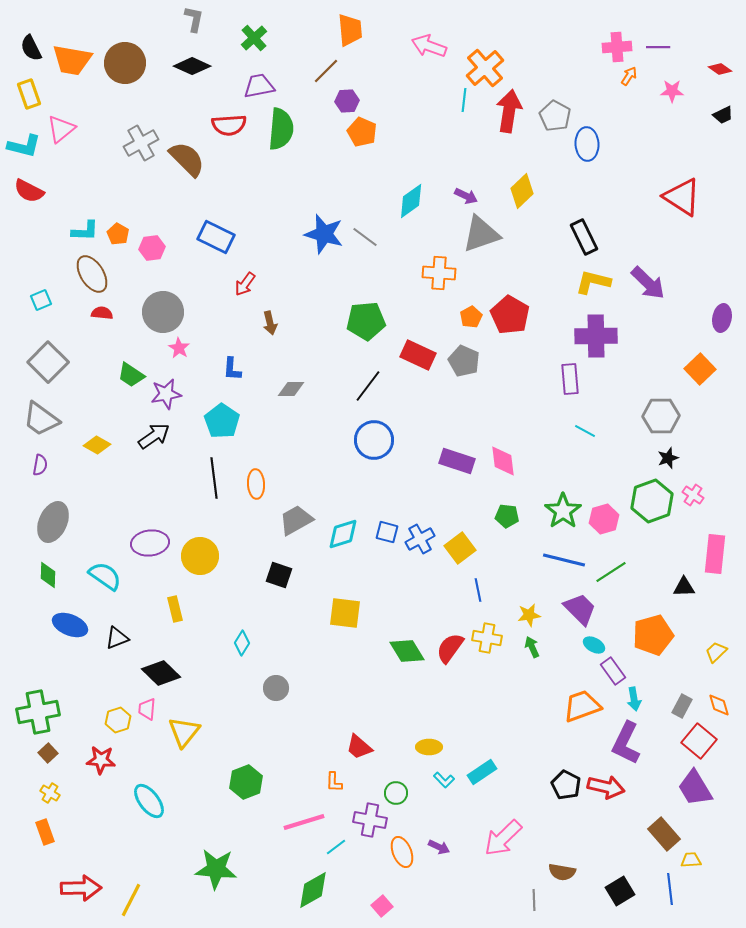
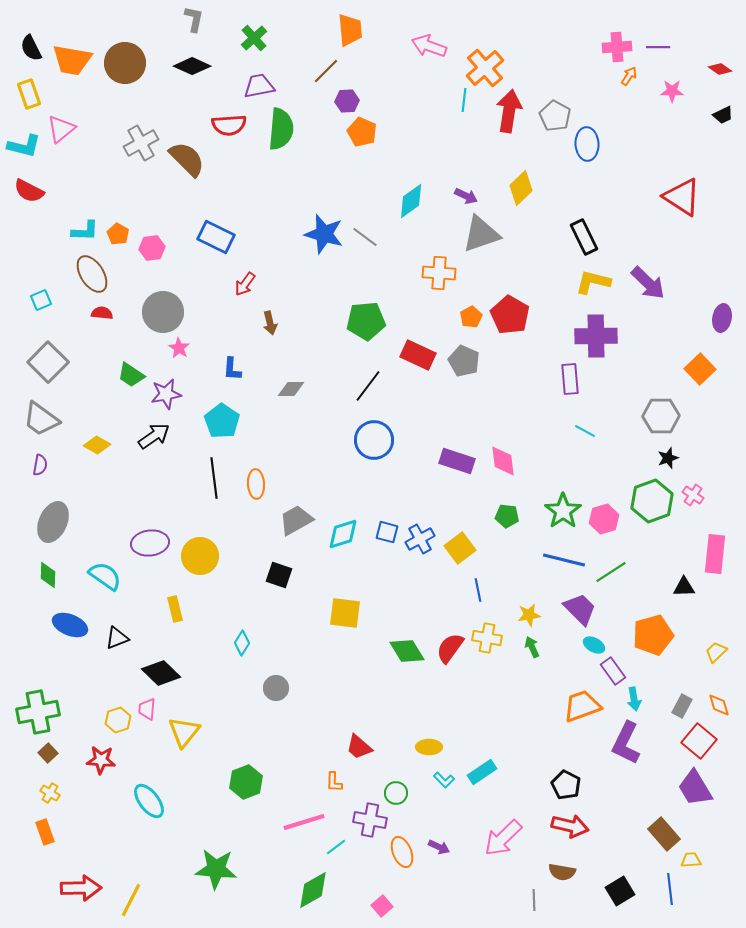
yellow diamond at (522, 191): moved 1 px left, 3 px up
red arrow at (606, 787): moved 36 px left, 39 px down
